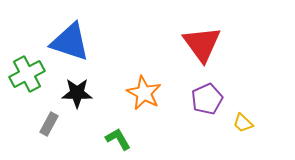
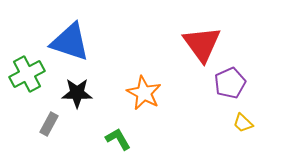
purple pentagon: moved 23 px right, 16 px up
